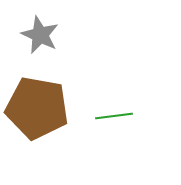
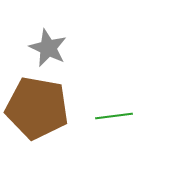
gray star: moved 8 px right, 13 px down
